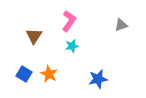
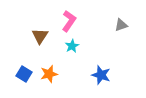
brown triangle: moved 6 px right
cyan star: rotated 16 degrees counterclockwise
orange star: rotated 30 degrees clockwise
blue star: moved 3 px right, 4 px up; rotated 30 degrees clockwise
